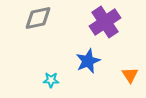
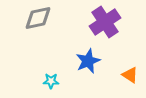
orange triangle: rotated 24 degrees counterclockwise
cyan star: moved 1 px down
